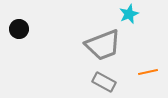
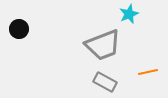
gray rectangle: moved 1 px right
